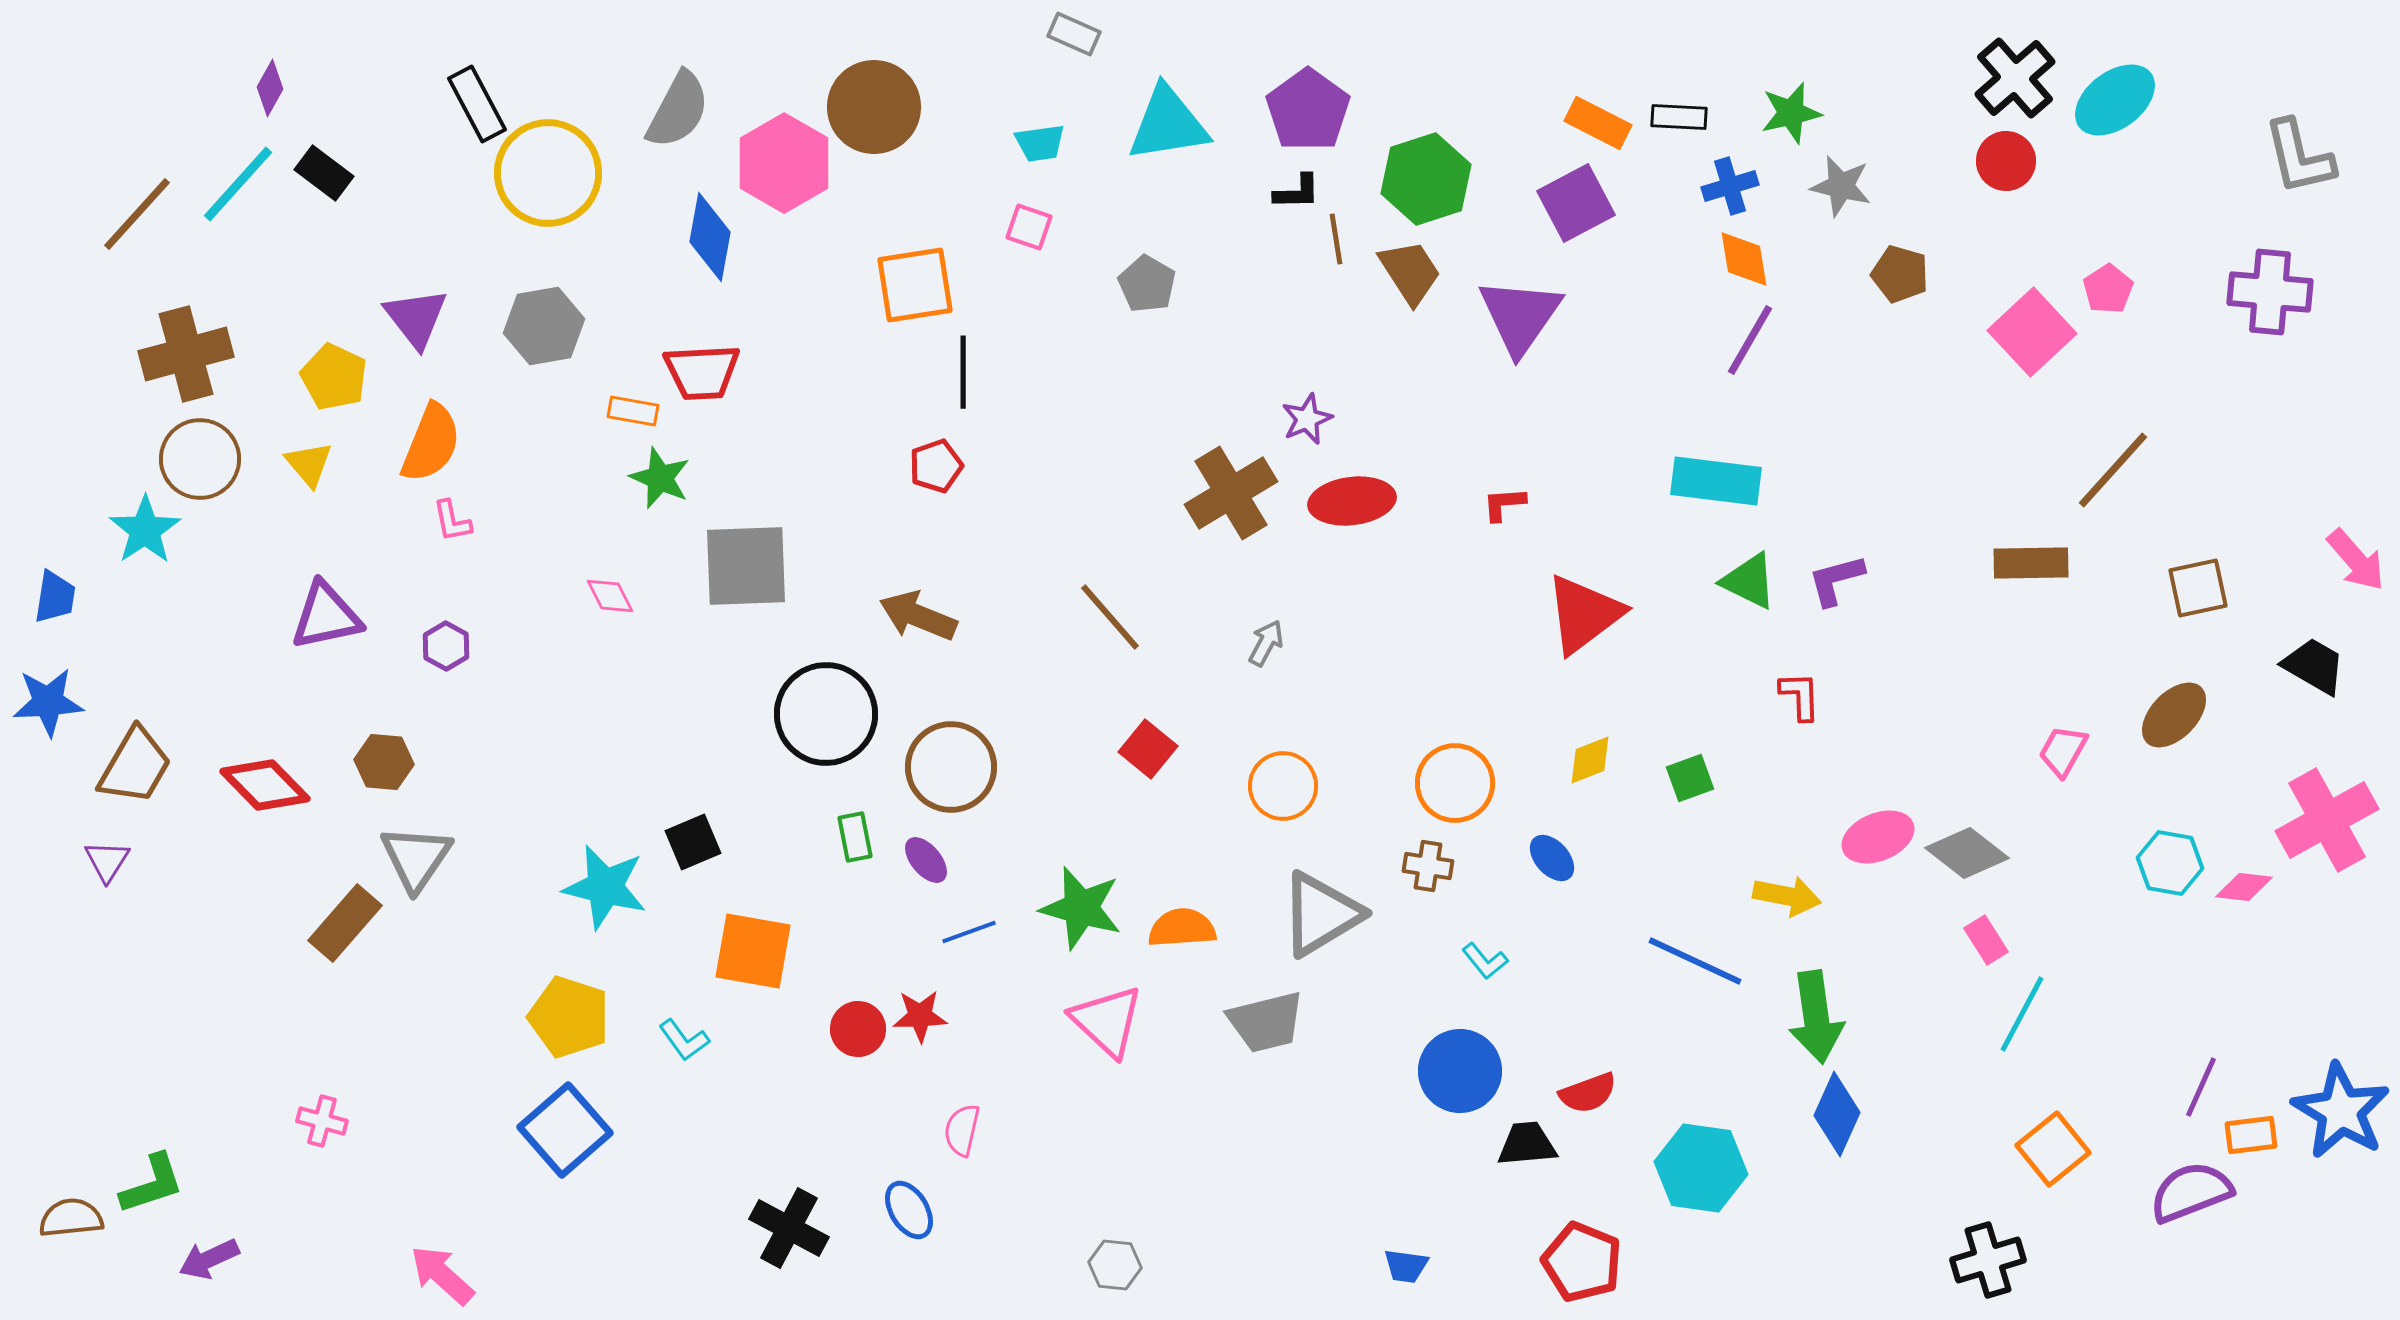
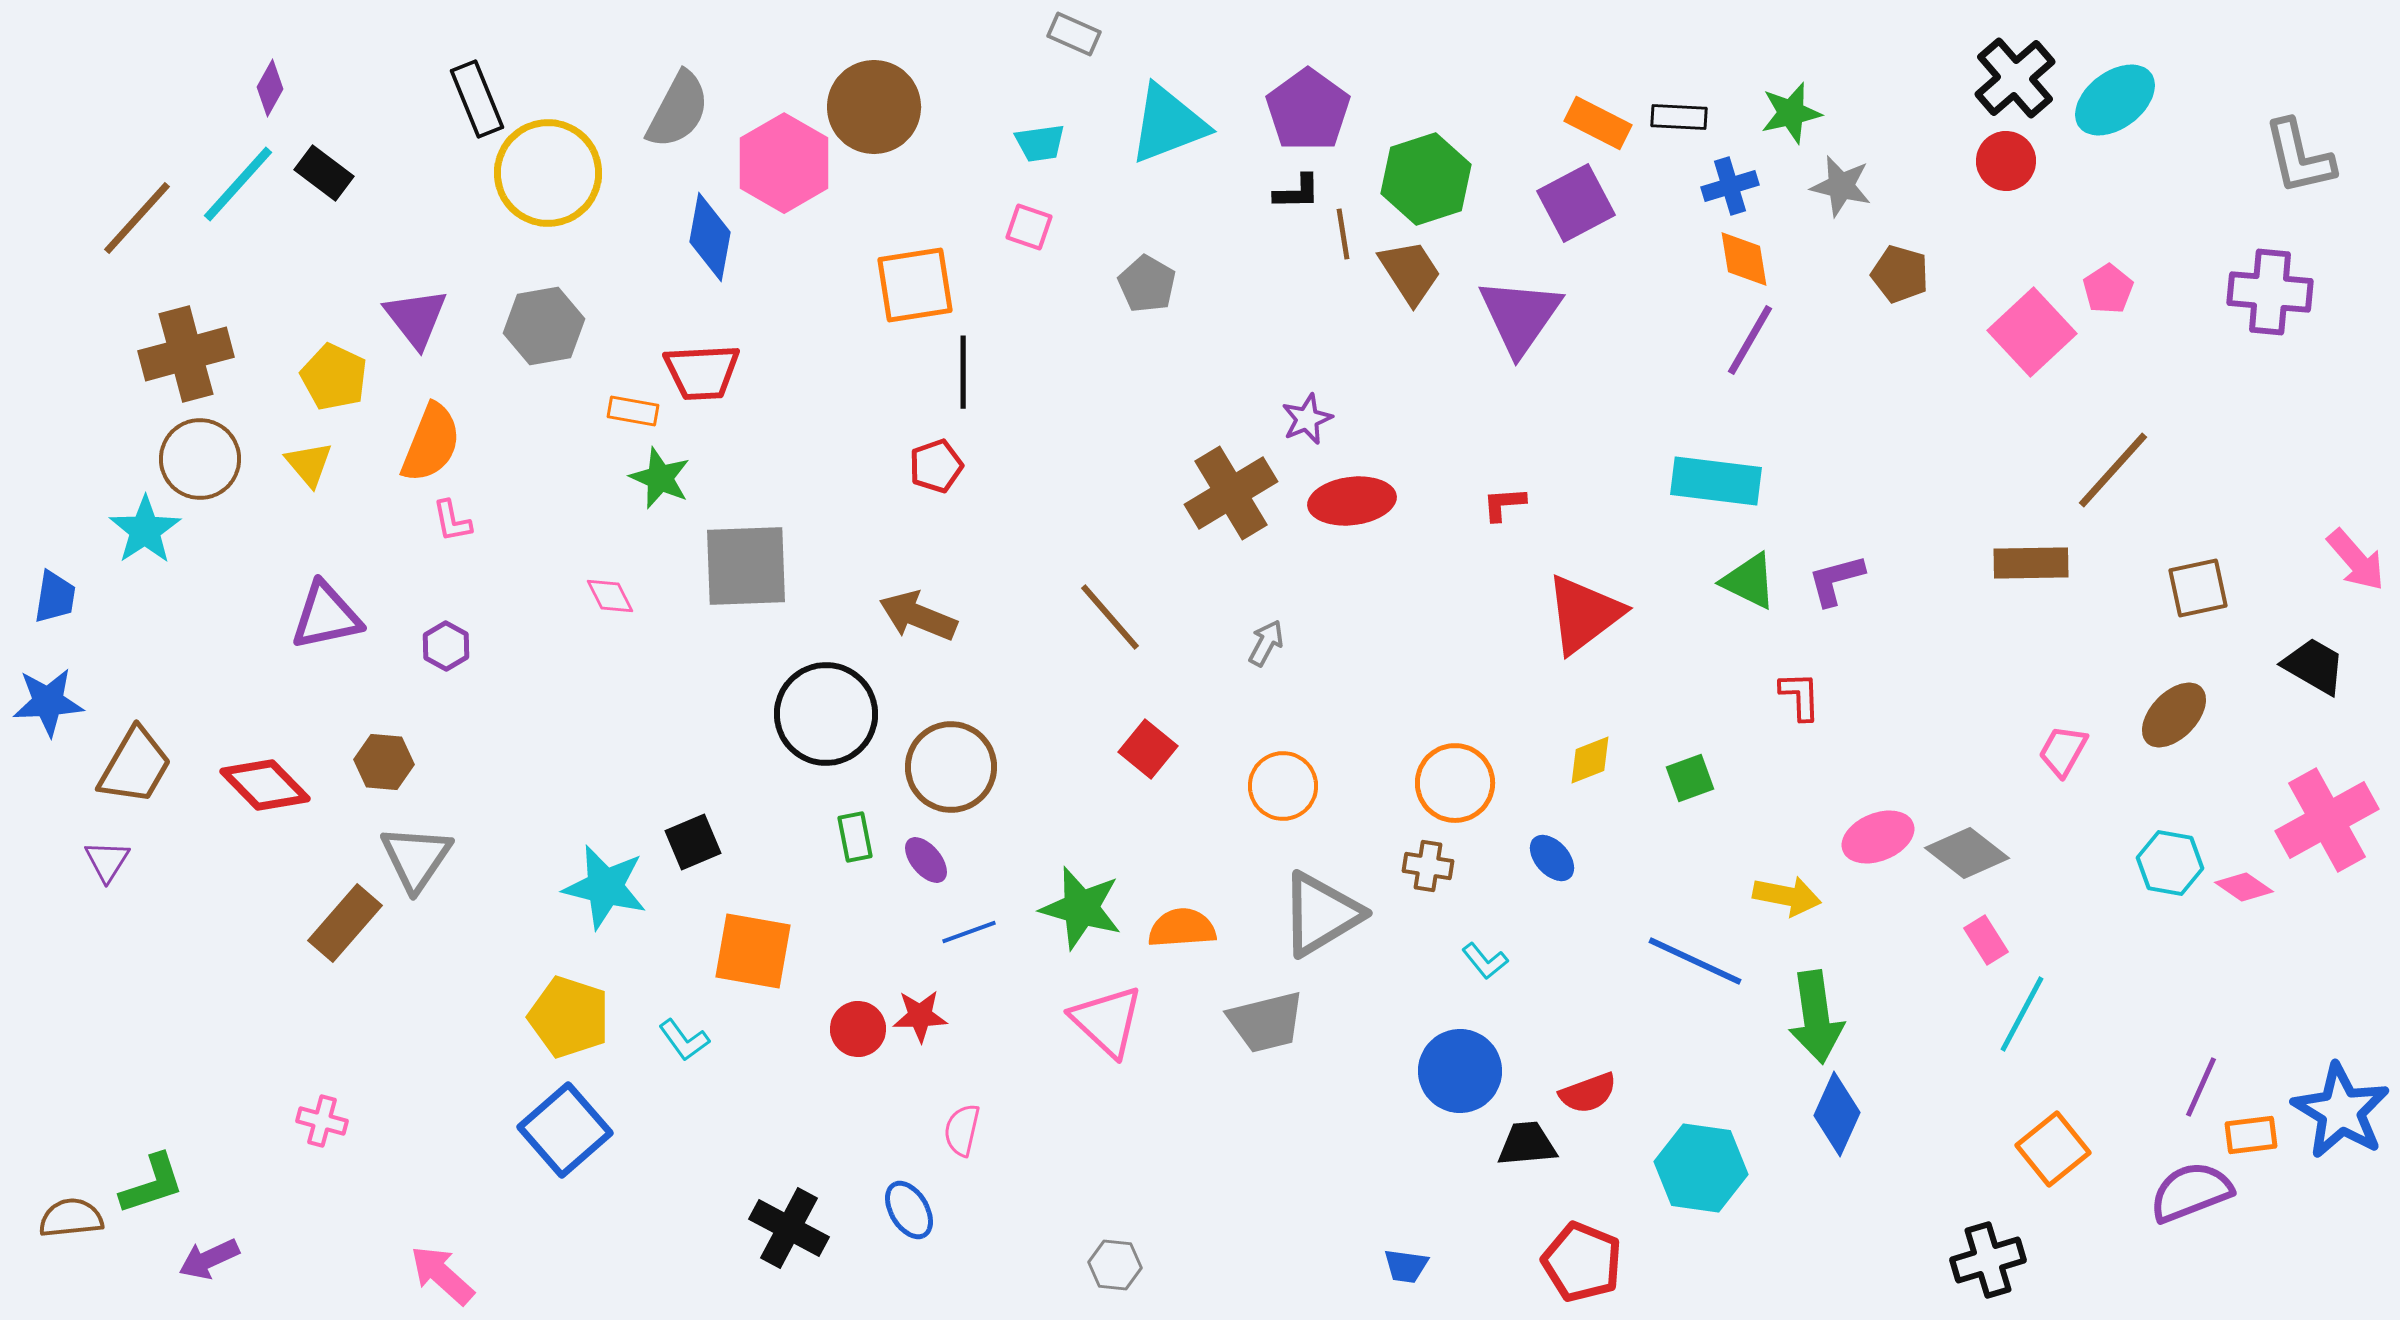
black rectangle at (477, 104): moved 5 px up; rotated 6 degrees clockwise
cyan triangle at (1168, 124): rotated 12 degrees counterclockwise
brown line at (137, 214): moved 4 px down
brown line at (1336, 239): moved 7 px right, 5 px up
pink diamond at (2244, 887): rotated 28 degrees clockwise
